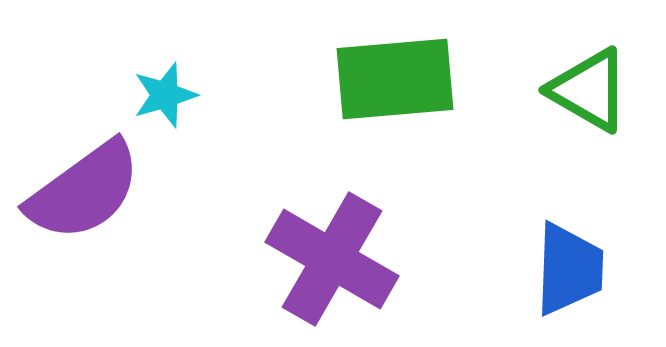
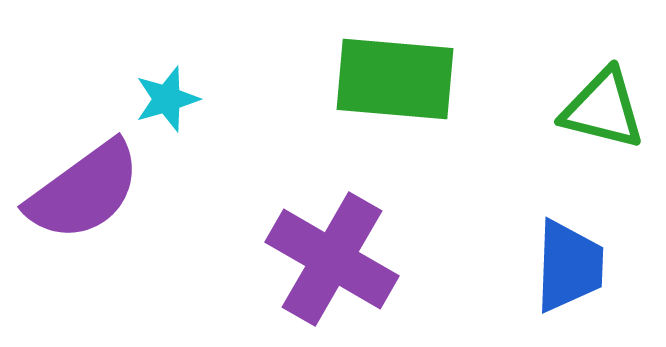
green rectangle: rotated 10 degrees clockwise
green triangle: moved 14 px right, 19 px down; rotated 16 degrees counterclockwise
cyan star: moved 2 px right, 4 px down
blue trapezoid: moved 3 px up
